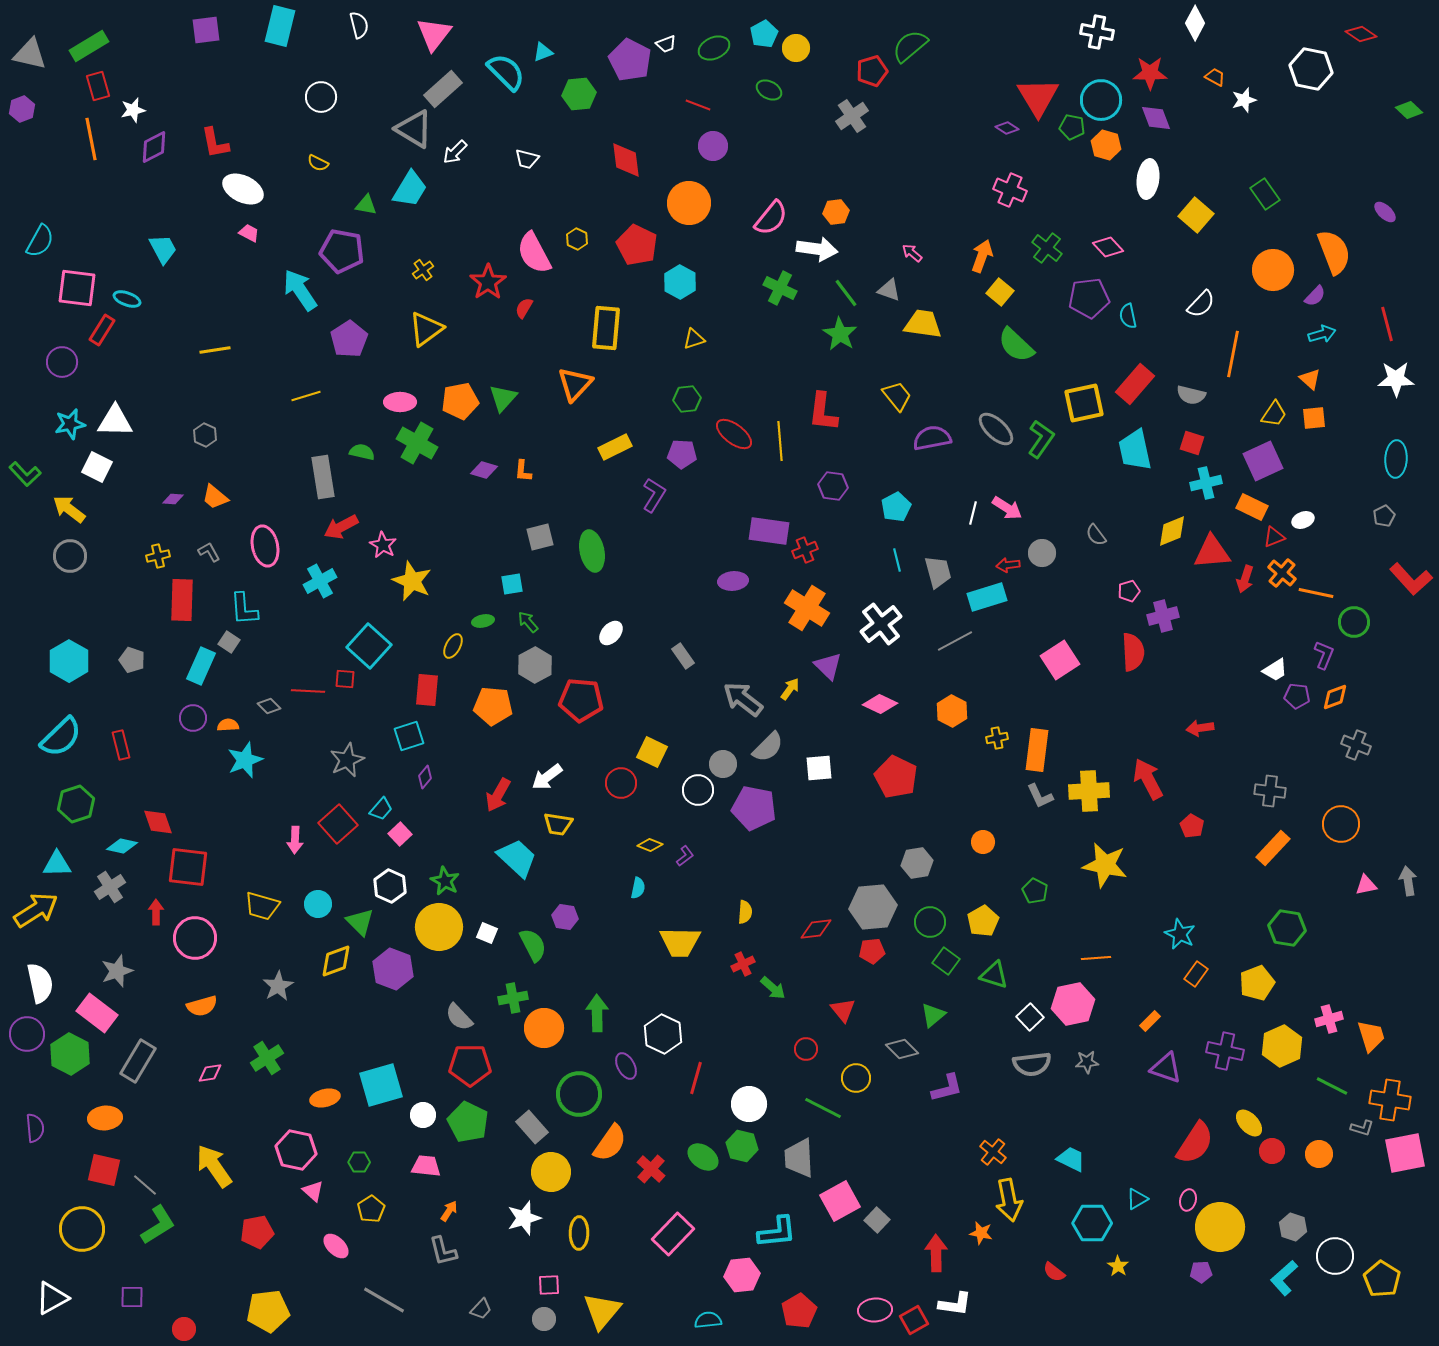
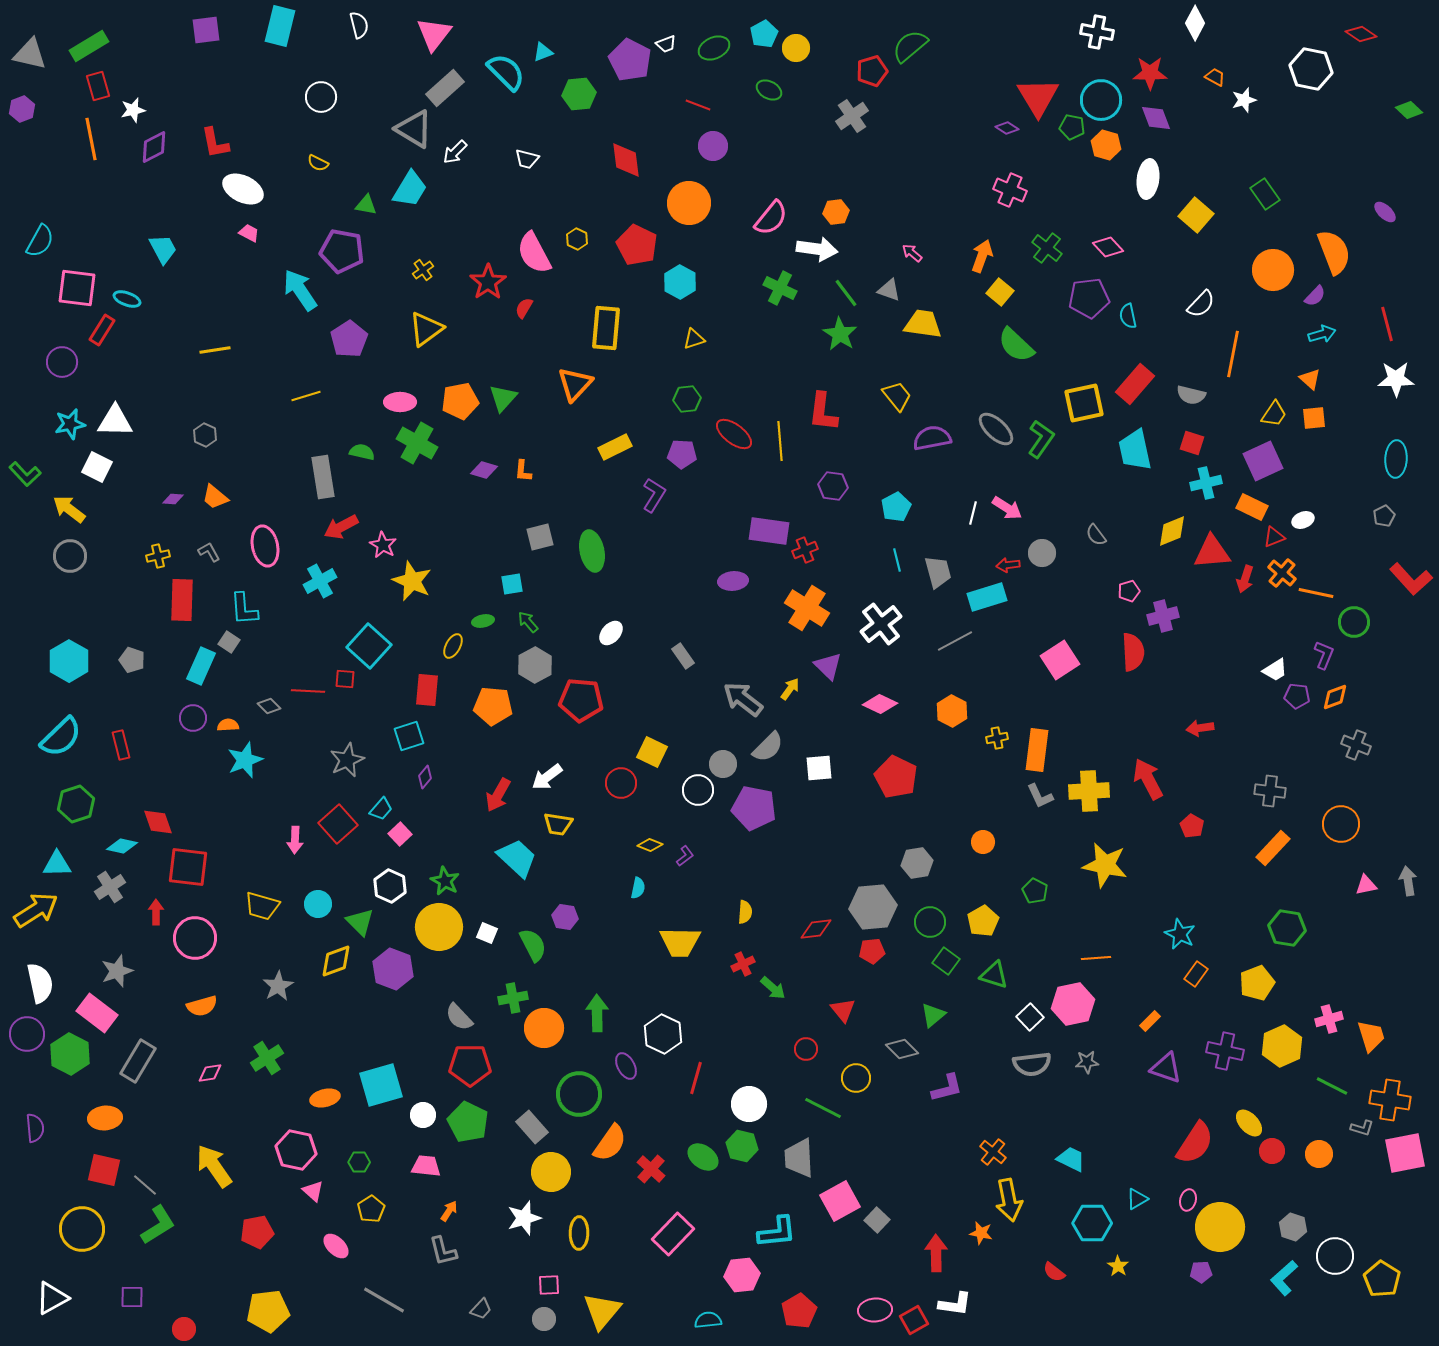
gray rectangle at (443, 89): moved 2 px right, 1 px up
